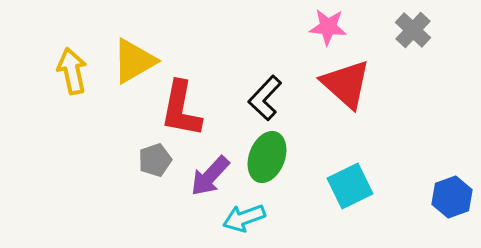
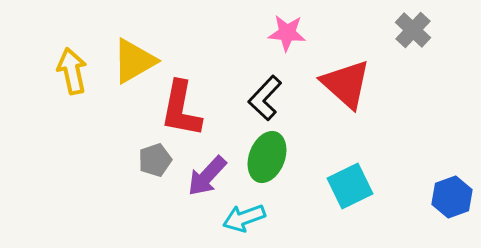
pink star: moved 41 px left, 6 px down
purple arrow: moved 3 px left
